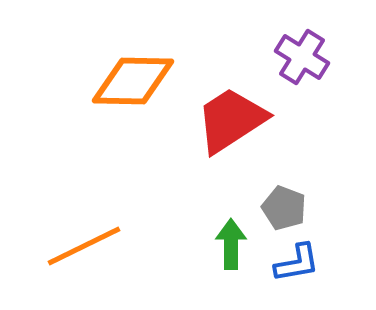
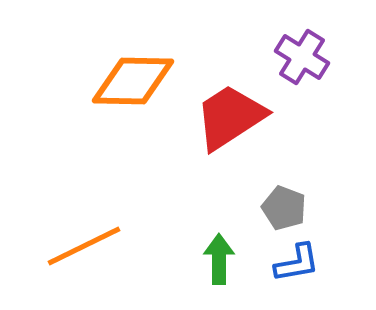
red trapezoid: moved 1 px left, 3 px up
green arrow: moved 12 px left, 15 px down
